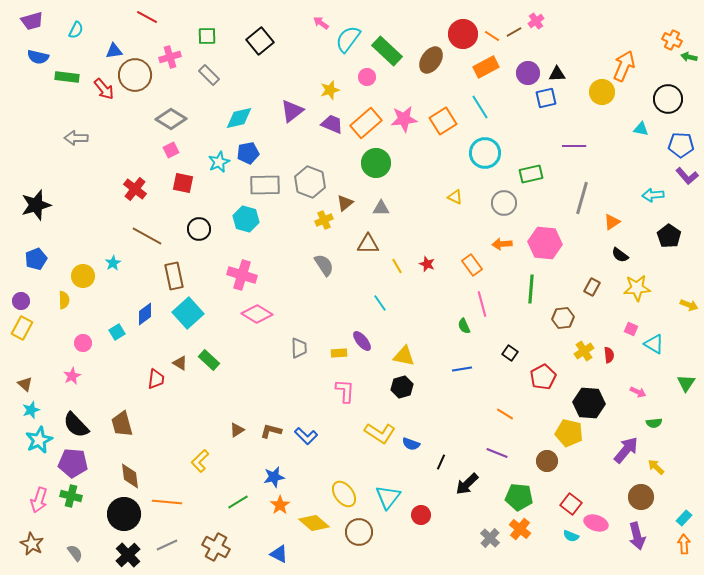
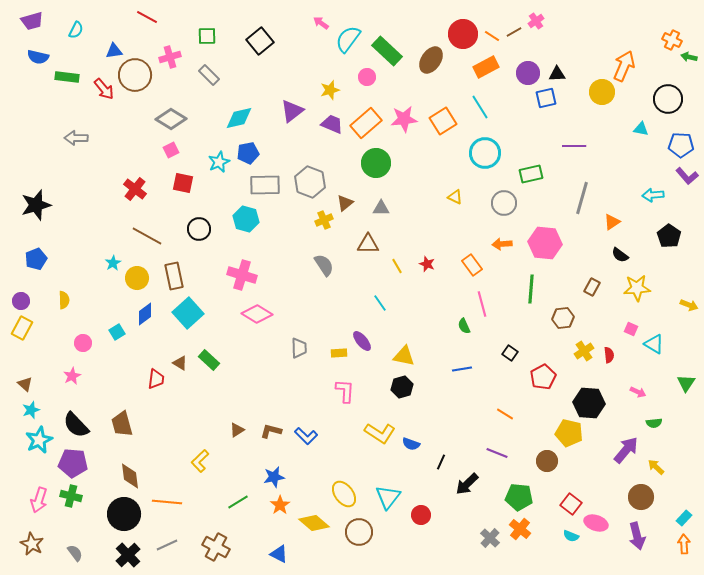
yellow circle at (83, 276): moved 54 px right, 2 px down
